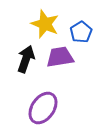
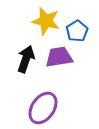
yellow star: moved 1 px right, 3 px up; rotated 8 degrees counterclockwise
blue pentagon: moved 4 px left, 1 px up
purple trapezoid: moved 1 px left
